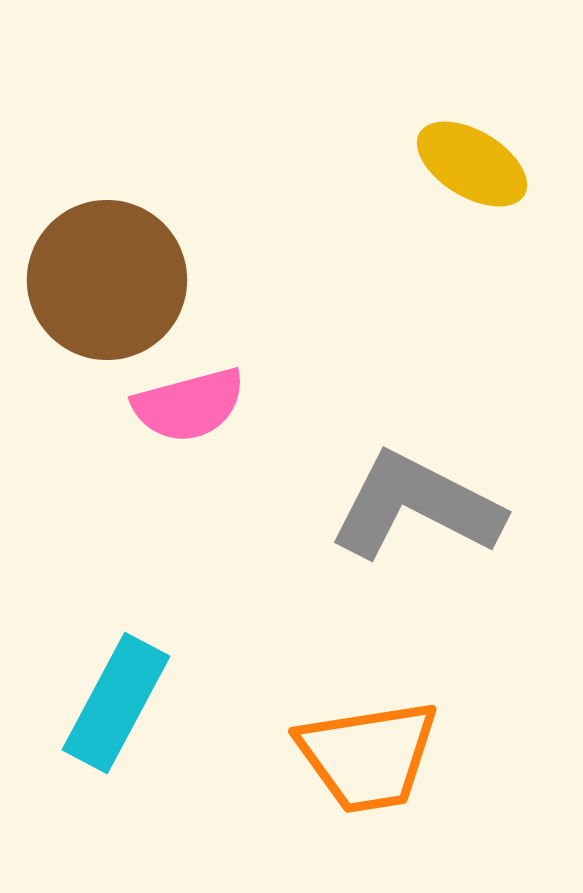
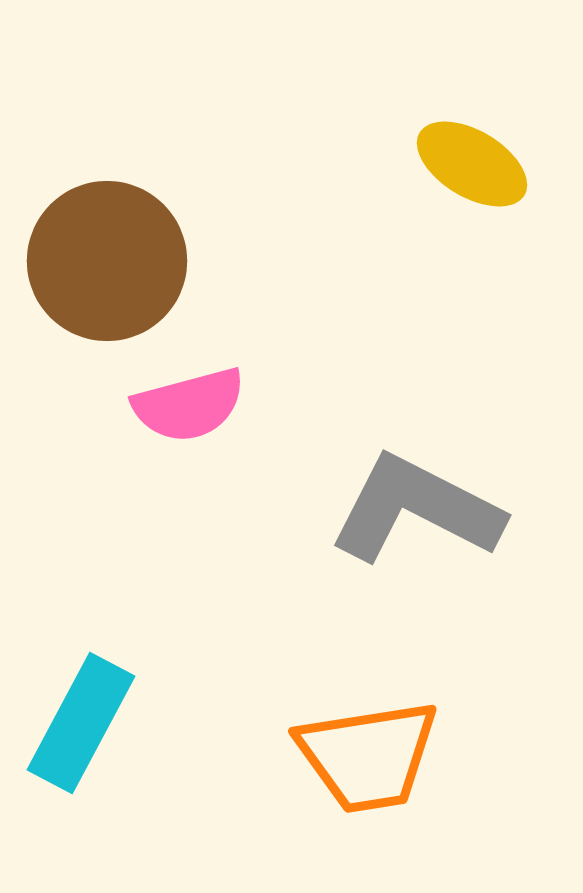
brown circle: moved 19 px up
gray L-shape: moved 3 px down
cyan rectangle: moved 35 px left, 20 px down
